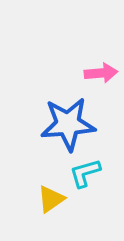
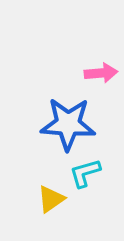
blue star: rotated 8 degrees clockwise
